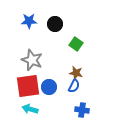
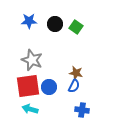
green square: moved 17 px up
